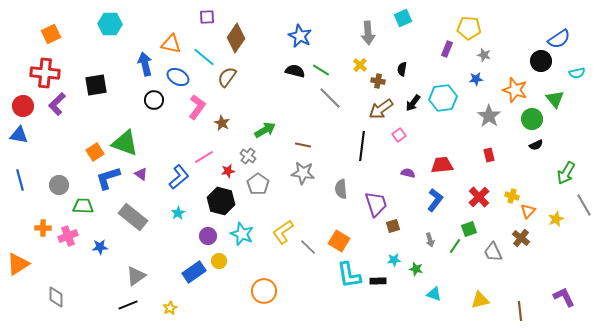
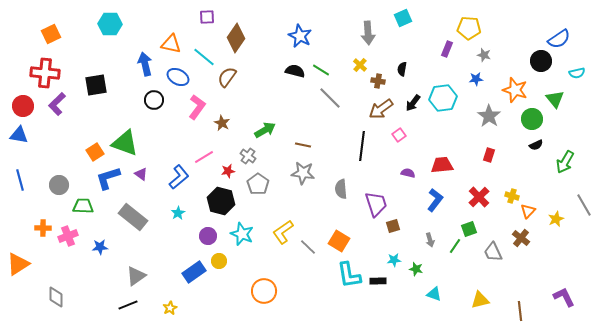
red rectangle at (489, 155): rotated 32 degrees clockwise
green arrow at (566, 173): moved 1 px left, 11 px up
